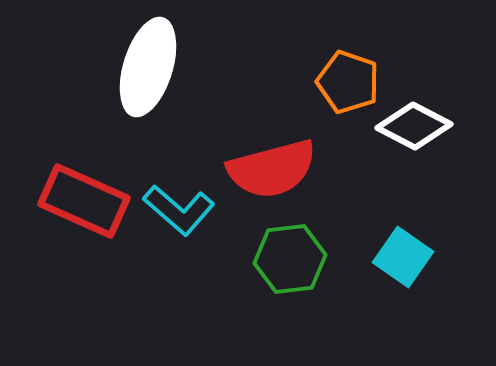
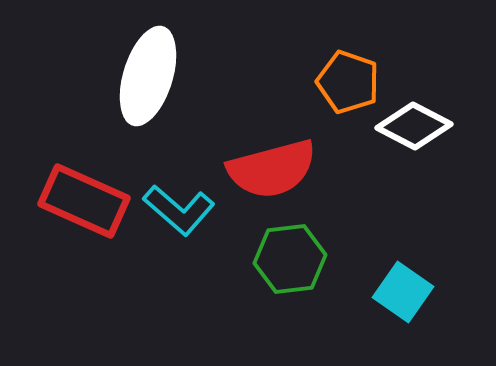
white ellipse: moved 9 px down
cyan square: moved 35 px down
